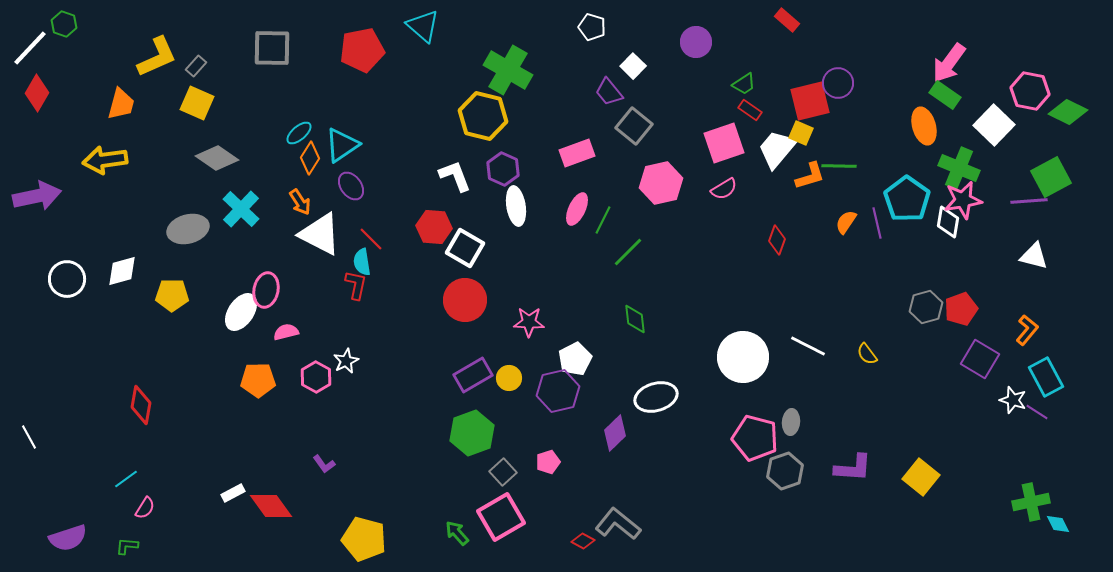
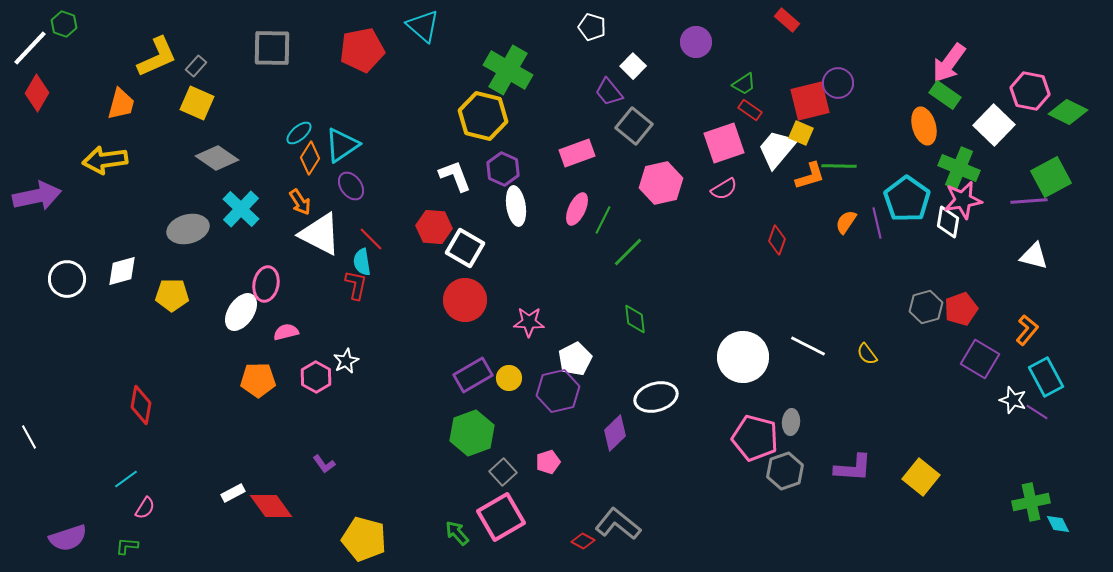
pink ellipse at (266, 290): moved 6 px up
